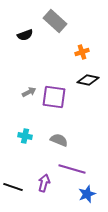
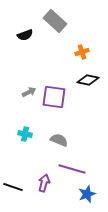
cyan cross: moved 2 px up
